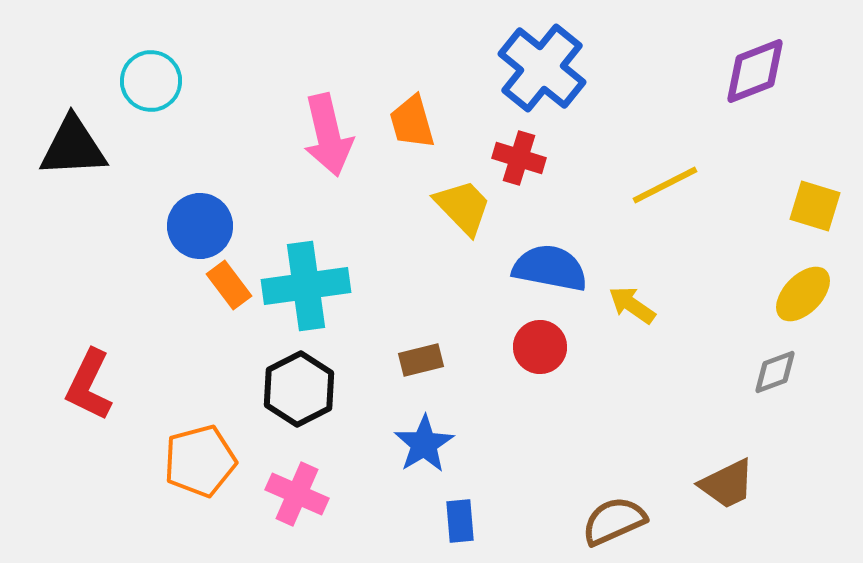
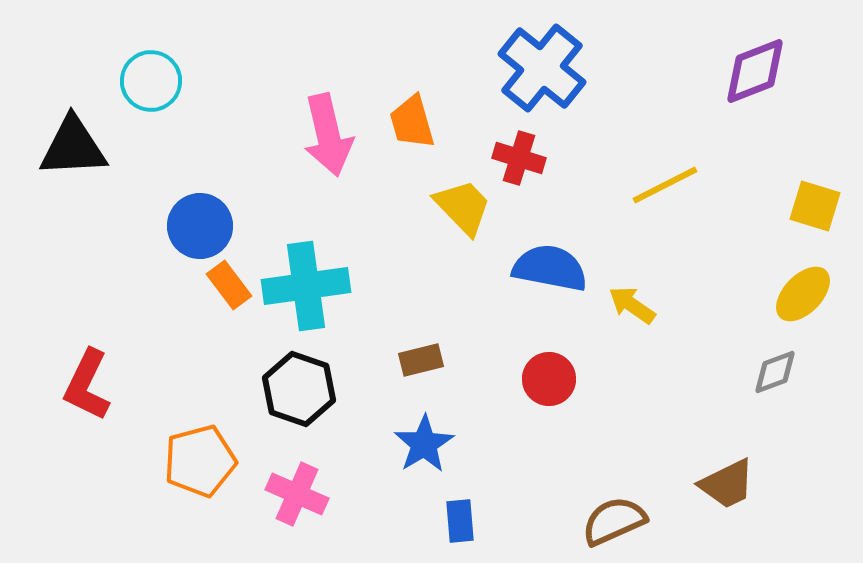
red circle: moved 9 px right, 32 px down
red L-shape: moved 2 px left
black hexagon: rotated 14 degrees counterclockwise
